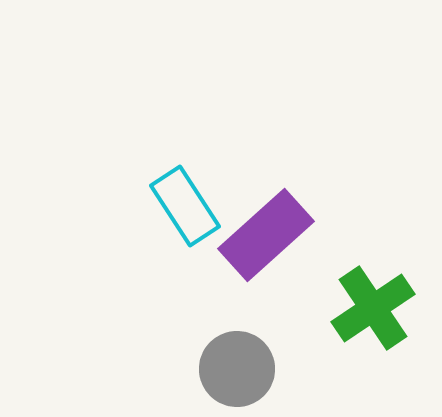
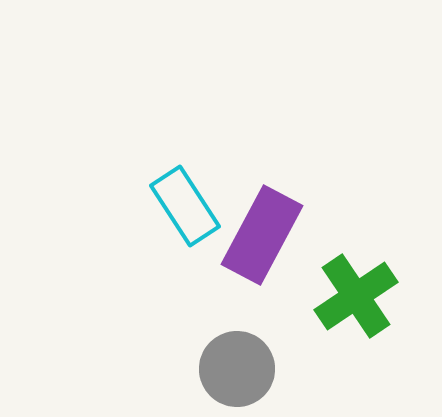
purple rectangle: moved 4 px left; rotated 20 degrees counterclockwise
green cross: moved 17 px left, 12 px up
